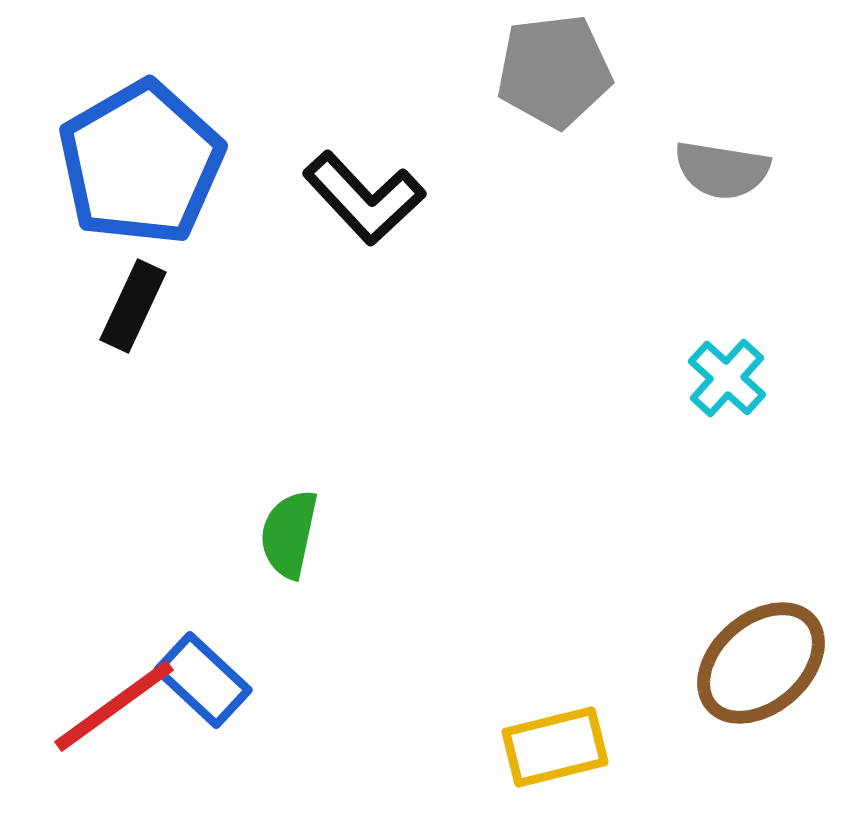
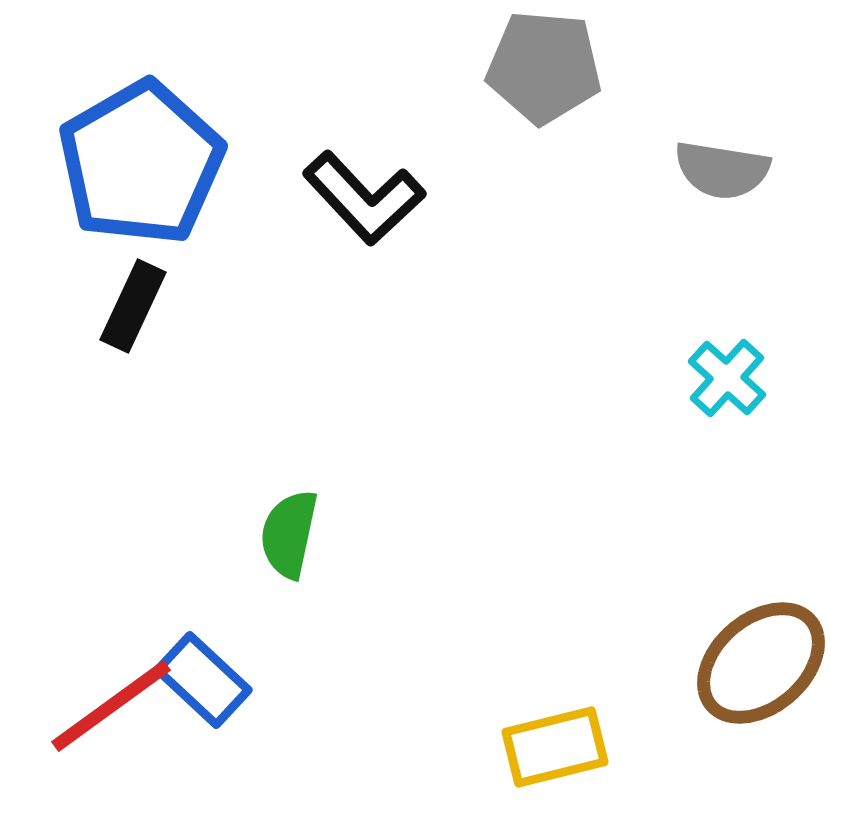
gray pentagon: moved 10 px left, 4 px up; rotated 12 degrees clockwise
red line: moved 3 px left
